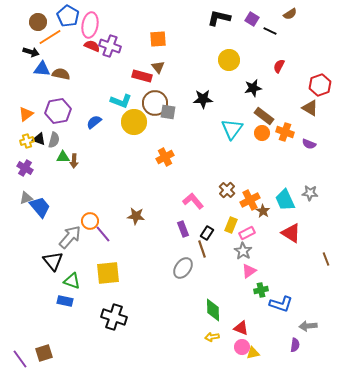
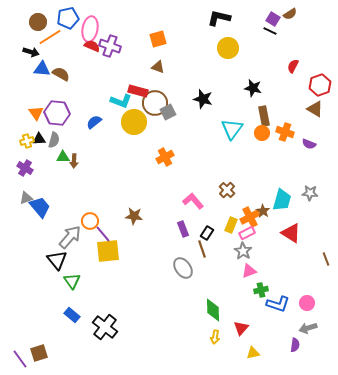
blue pentagon at (68, 16): moved 2 px down; rotated 30 degrees clockwise
purple square at (252, 19): moved 21 px right
pink ellipse at (90, 25): moved 4 px down
orange square at (158, 39): rotated 12 degrees counterclockwise
yellow circle at (229, 60): moved 1 px left, 12 px up
red semicircle at (279, 66): moved 14 px right
brown triangle at (158, 67): rotated 32 degrees counterclockwise
brown semicircle at (61, 74): rotated 18 degrees clockwise
red rectangle at (142, 76): moved 4 px left, 15 px down
black star at (253, 88): rotated 24 degrees clockwise
black star at (203, 99): rotated 18 degrees clockwise
brown triangle at (310, 108): moved 5 px right, 1 px down
purple hexagon at (58, 111): moved 1 px left, 2 px down; rotated 15 degrees clockwise
gray square at (168, 112): rotated 35 degrees counterclockwise
orange triangle at (26, 114): moved 10 px right, 1 px up; rotated 28 degrees counterclockwise
brown rectangle at (264, 116): rotated 42 degrees clockwise
black triangle at (39, 139): rotated 24 degrees counterclockwise
orange cross at (250, 200): moved 17 px down
cyan trapezoid at (285, 200): moved 3 px left; rotated 140 degrees counterclockwise
brown star at (136, 216): moved 2 px left
black triangle at (53, 261): moved 4 px right, 1 px up
gray ellipse at (183, 268): rotated 70 degrees counterclockwise
pink triangle at (249, 271): rotated 14 degrees clockwise
yellow square at (108, 273): moved 22 px up
green triangle at (72, 281): rotated 36 degrees clockwise
blue rectangle at (65, 301): moved 7 px right, 14 px down; rotated 28 degrees clockwise
blue L-shape at (281, 304): moved 3 px left
black cross at (114, 317): moved 9 px left, 10 px down; rotated 20 degrees clockwise
gray arrow at (308, 326): moved 2 px down; rotated 12 degrees counterclockwise
red triangle at (241, 328): rotated 49 degrees clockwise
yellow arrow at (212, 337): moved 3 px right; rotated 72 degrees counterclockwise
pink circle at (242, 347): moved 65 px right, 44 px up
brown square at (44, 353): moved 5 px left
